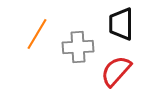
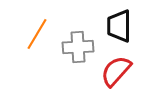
black trapezoid: moved 2 px left, 2 px down
